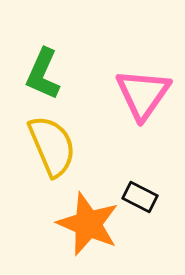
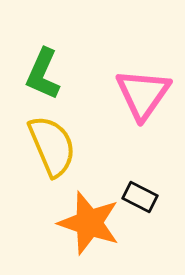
orange star: moved 1 px right, 1 px up; rotated 4 degrees counterclockwise
